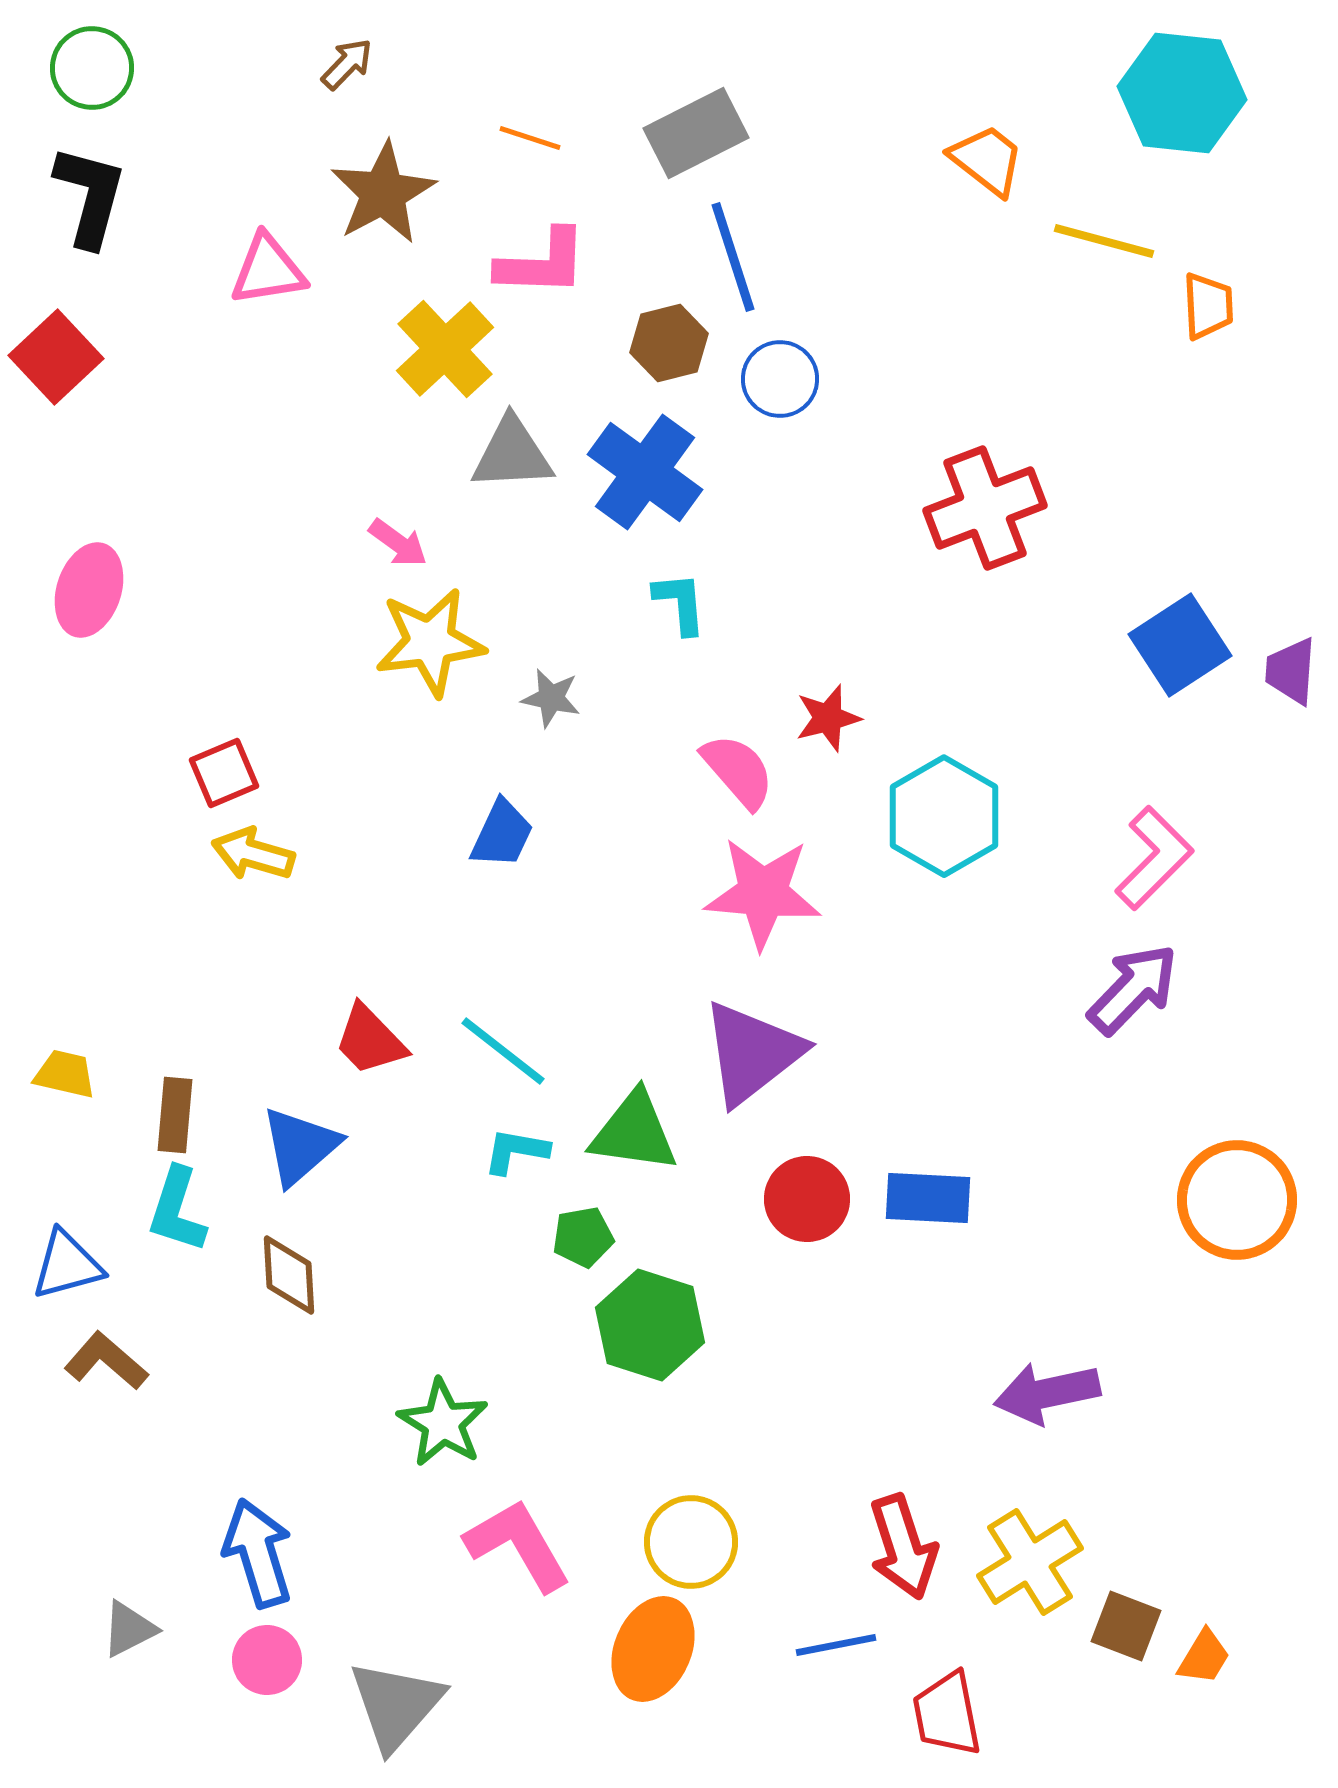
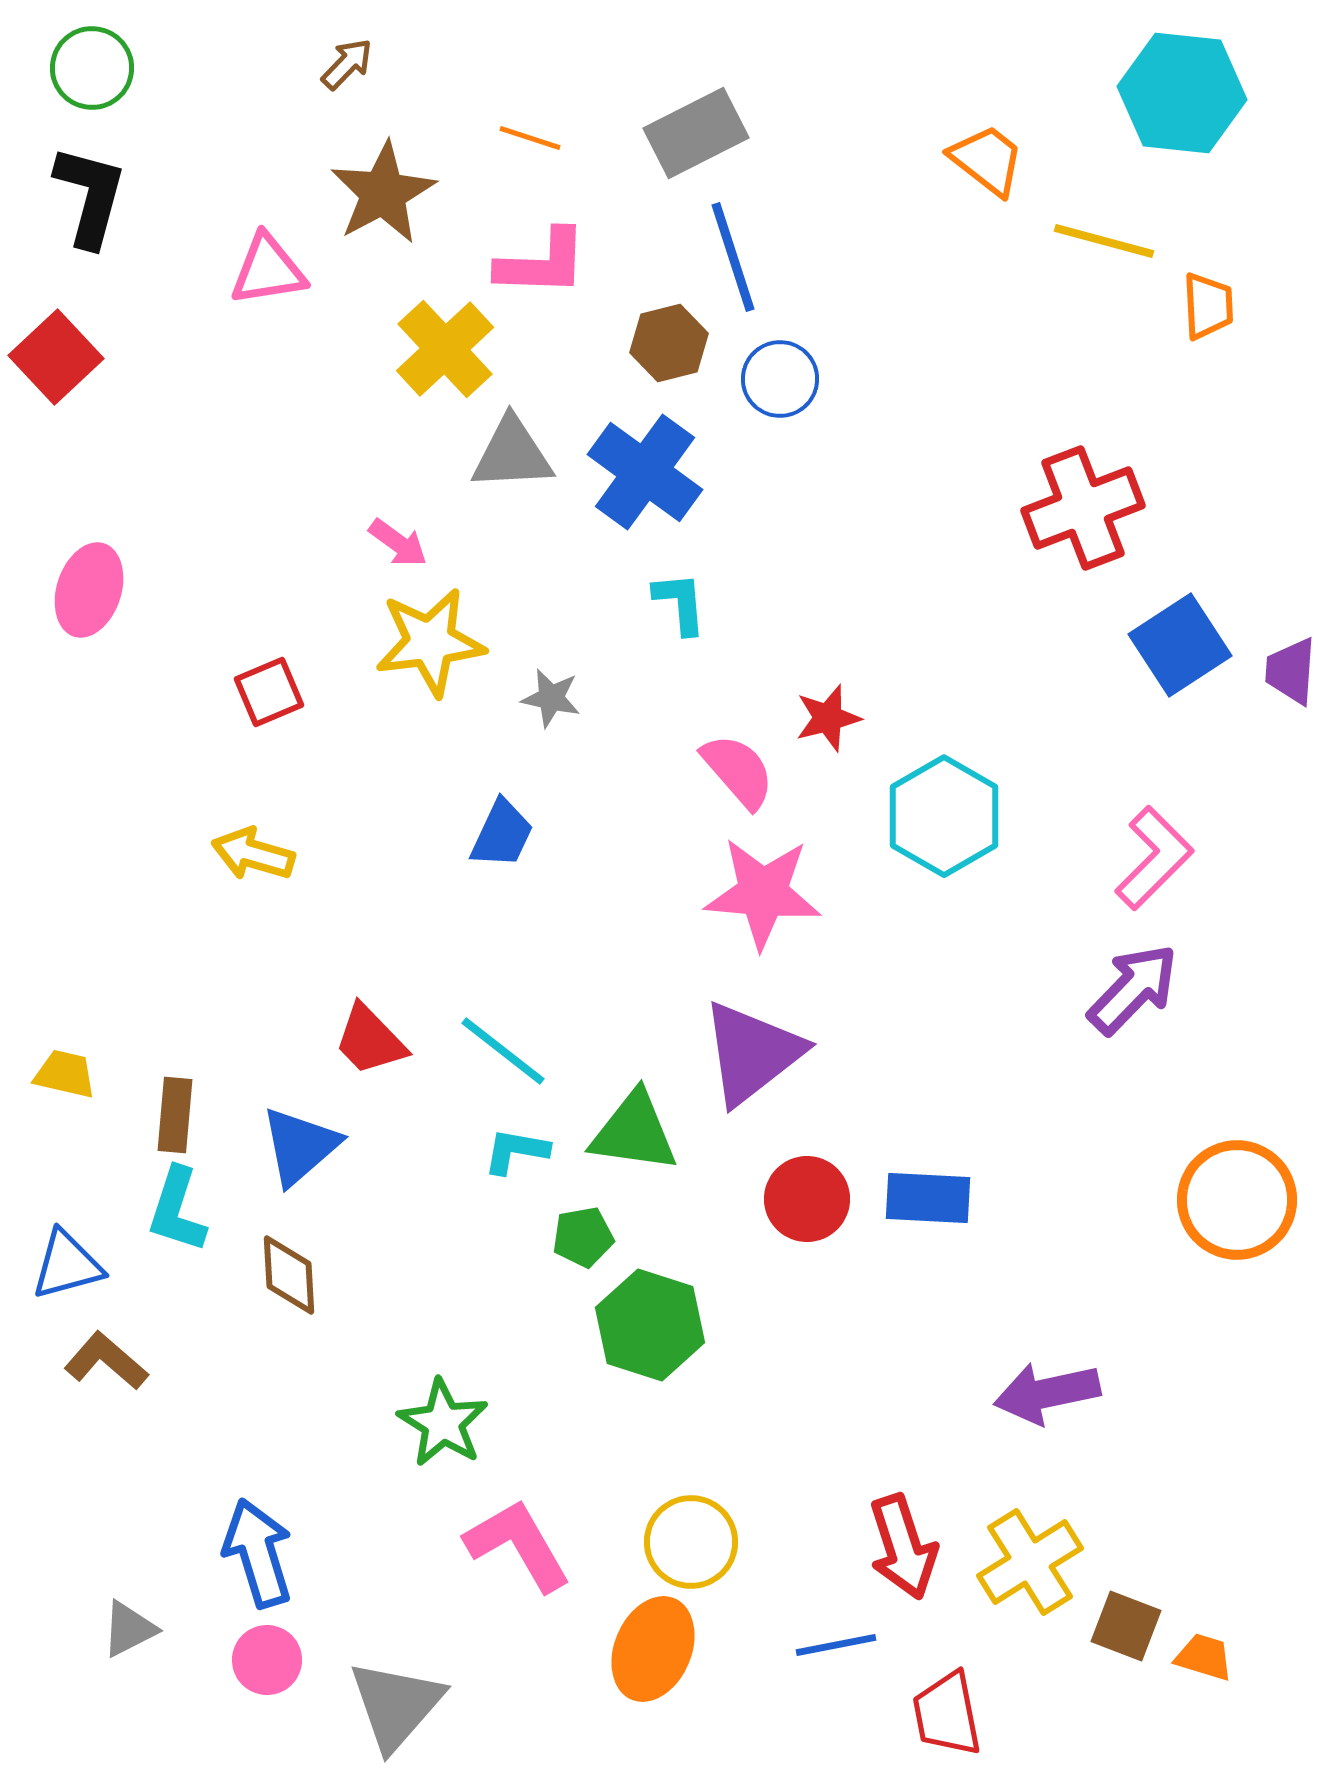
red cross at (985, 508): moved 98 px right
red square at (224, 773): moved 45 px right, 81 px up
orange trapezoid at (1204, 1657): rotated 104 degrees counterclockwise
